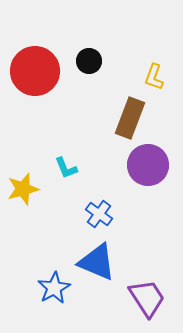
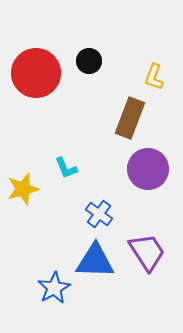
red circle: moved 1 px right, 2 px down
purple circle: moved 4 px down
blue triangle: moved 2 px left, 1 px up; rotated 21 degrees counterclockwise
purple trapezoid: moved 46 px up
